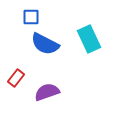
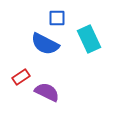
blue square: moved 26 px right, 1 px down
red rectangle: moved 5 px right, 1 px up; rotated 18 degrees clockwise
purple semicircle: rotated 45 degrees clockwise
